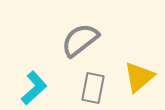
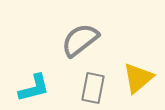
yellow triangle: moved 1 px left, 1 px down
cyan L-shape: rotated 28 degrees clockwise
